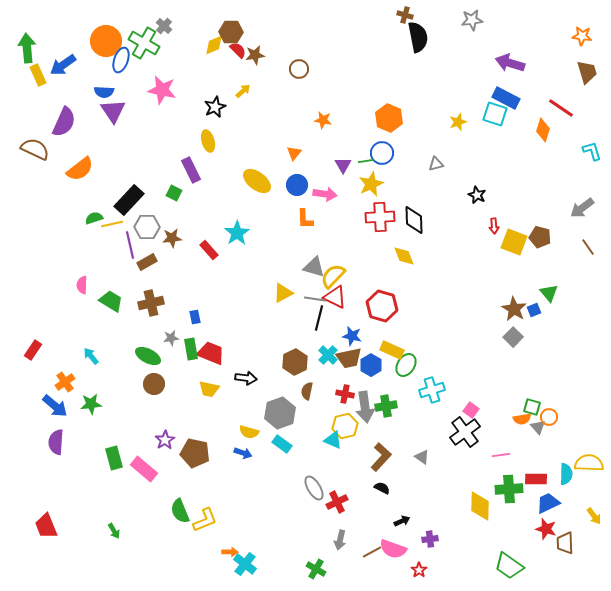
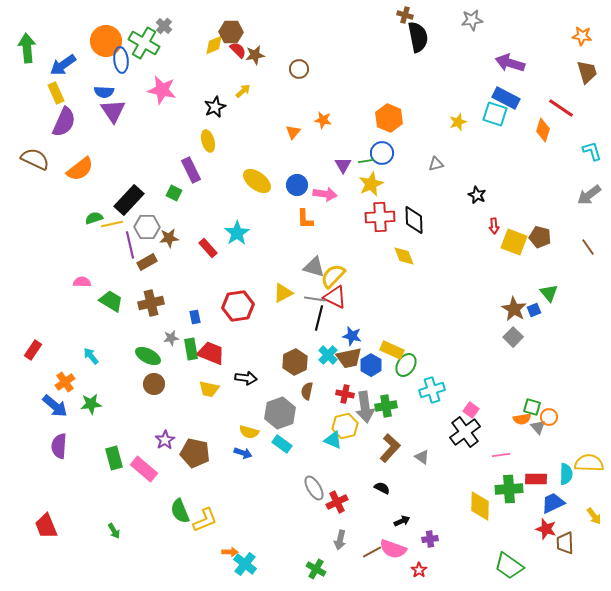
blue ellipse at (121, 60): rotated 25 degrees counterclockwise
yellow rectangle at (38, 75): moved 18 px right, 18 px down
brown semicircle at (35, 149): moved 10 px down
orange triangle at (294, 153): moved 1 px left, 21 px up
gray arrow at (582, 208): moved 7 px right, 13 px up
brown star at (172, 238): moved 3 px left
red rectangle at (209, 250): moved 1 px left, 2 px up
pink semicircle at (82, 285): moved 3 px up; rotated 90 degrees clockwise
red hexagon at (382, 306): moved 144 px left; rotated 24 degrees counterclockwise
purple semicircle at (56, 442): moved 3 px right, 4 px down
brown L-shape at (381, 457): moved 9 px right, 9 px up
blue trapezoid at (548, 503): moved 5 px right
